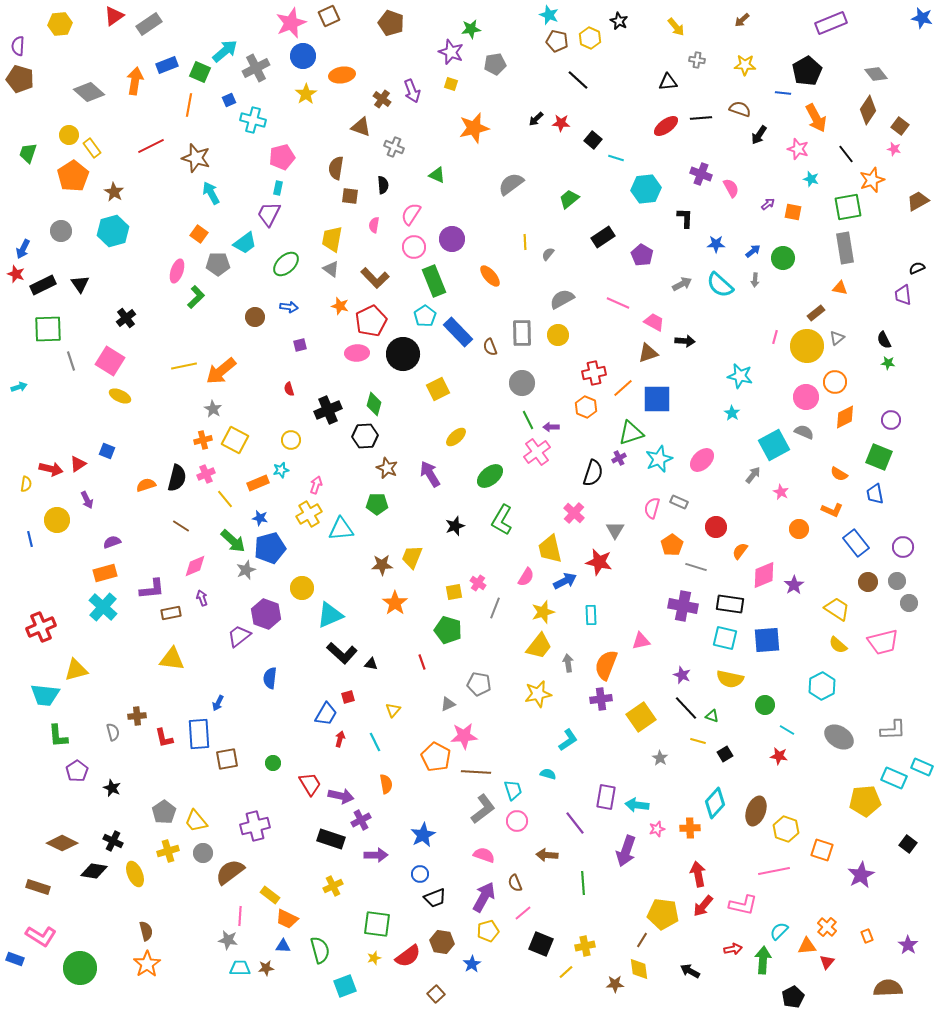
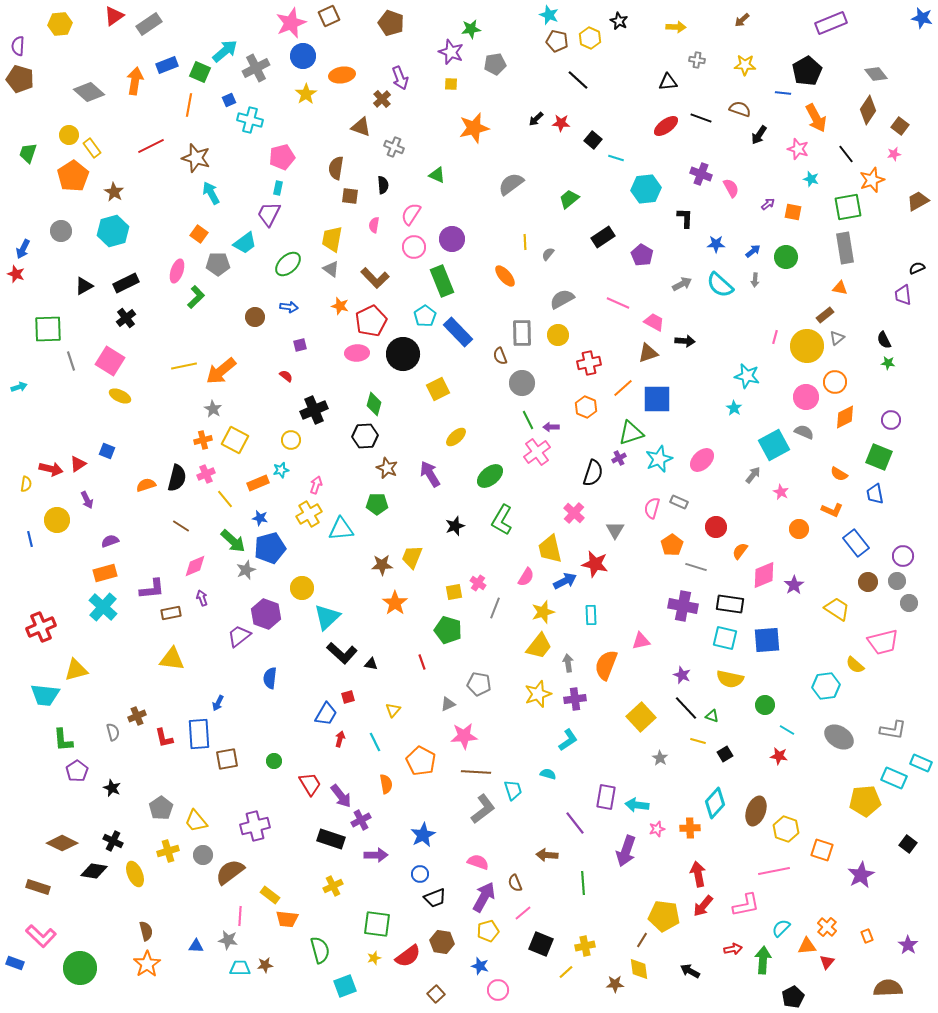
yellow arrow at (676, 27): rotated 48 degrees counterclockwise
yellow square at (451, 84): rotated 16 degrees counterclockwise
purple arrow at (412, 91): moved 12 px left, 13 px up
brown cross at (382, 99): rotated 12 degrees clockwise
black line at (701, 118): rotated 25 degrees clockwise
cyan cross at (253, 120): moved 3 px left
pink star at (894, 149): moved 5 px down; rotated 24 degrees counterclockwise
green circle at (783, 258): moved 3 px right, 1 px up
green ellipse at (286, 264): moved 2 px right
orange ellipse at (490, 276): moved 15 px right
green rectangle at (434, 281): moved 8 px right
black triangle at (80, 284): moved 4 px right, 2 px down; rotated 36 degrees clockwise
black rectangle at (43, 285): moved 83 px right, 2 px up
brown rectangle at (816, 313): moved 9 px right, 2 px down
brown semicircle at (490, 347): moved 10 px right, 9 px down
red cross at (594, 373): moved 5 px left, 10 px up
cyan star at (740, 376): moved 7 px right
red semicircle at (289, 389): moved 3 px left, 13 px up; rotated 144 degrees clockwise
black cross at (328, 410): moved 14 px left
cyan star at (732, 413): moved 2 px right, 5 px up
purple semicircle at (112, 542): moved 2 px left, 1 px up
purple circle at (903, 547): moved 9 px down
red star at (599, 562): moved 4 px left, 2 px down
cyan triangle at (330, 615): moved 3 px left, 2 px down; rotated 20 degrees counterclockwise
yellow semicircle at (838, 645): moved 17 px right, 20 px down
cyan hexagon at (822, 686): moved 4 px right; rotated 20 degrees clockwise
yellow star at (538, 694): rotated 8 degrees counterclockwise
purple cross at (601, 699): moved 26 px left
brown cross at (137, 716): rotated 18 degrees counterclockwise
yellow square at (641, 717): rotated 8 degrees counterclockwise
gray L-shape at (893, 730): rotated 12 degrees clockwise
green L-shape at (58, 736): moved 5 px right, 4 px down
orange pentagon at (436, 757): moved 15 px left, 4 px down
green circle at (273, 763): moved 1 px right, 2 px up
cyan rectangle at (922, 767): moved 1 px left, 4 px up
purple arrow at (341, 796): rotated 40 degrees clockwise
gray pentagon at (164, 812): moved 3 px left, 4 px up
pink circle at (517, 821): moved 19 px left, 169 px down
gray circle at (203, 853): moved 2 px down
pink semicircle at (484, 855): moved 6 px left, 7 px down
pink L-shape at (743, 905): moved 3 px right; rotated 24 degrees counterclockwise
yellow pentagon at (663, 914): moved 1 px right, 2 px down
orange trapezoid at (287, 919): rotated 20 degrees counterclockwise
cyan semicircle at (779, 931): moved 2 px right, 3 px up
pink L-shape at (41, 936): rotated 12 degrees clockwise
blue triangle at (283, 946): moved 87 px left
blue rectangle at (15, 959): moved 4 px down
blue star at (472, 964): moved 8 px right, 2 px down; rotated 24 degrees counterclockwise
brown star at (266, 968): moved 1 px left, 3 px up
